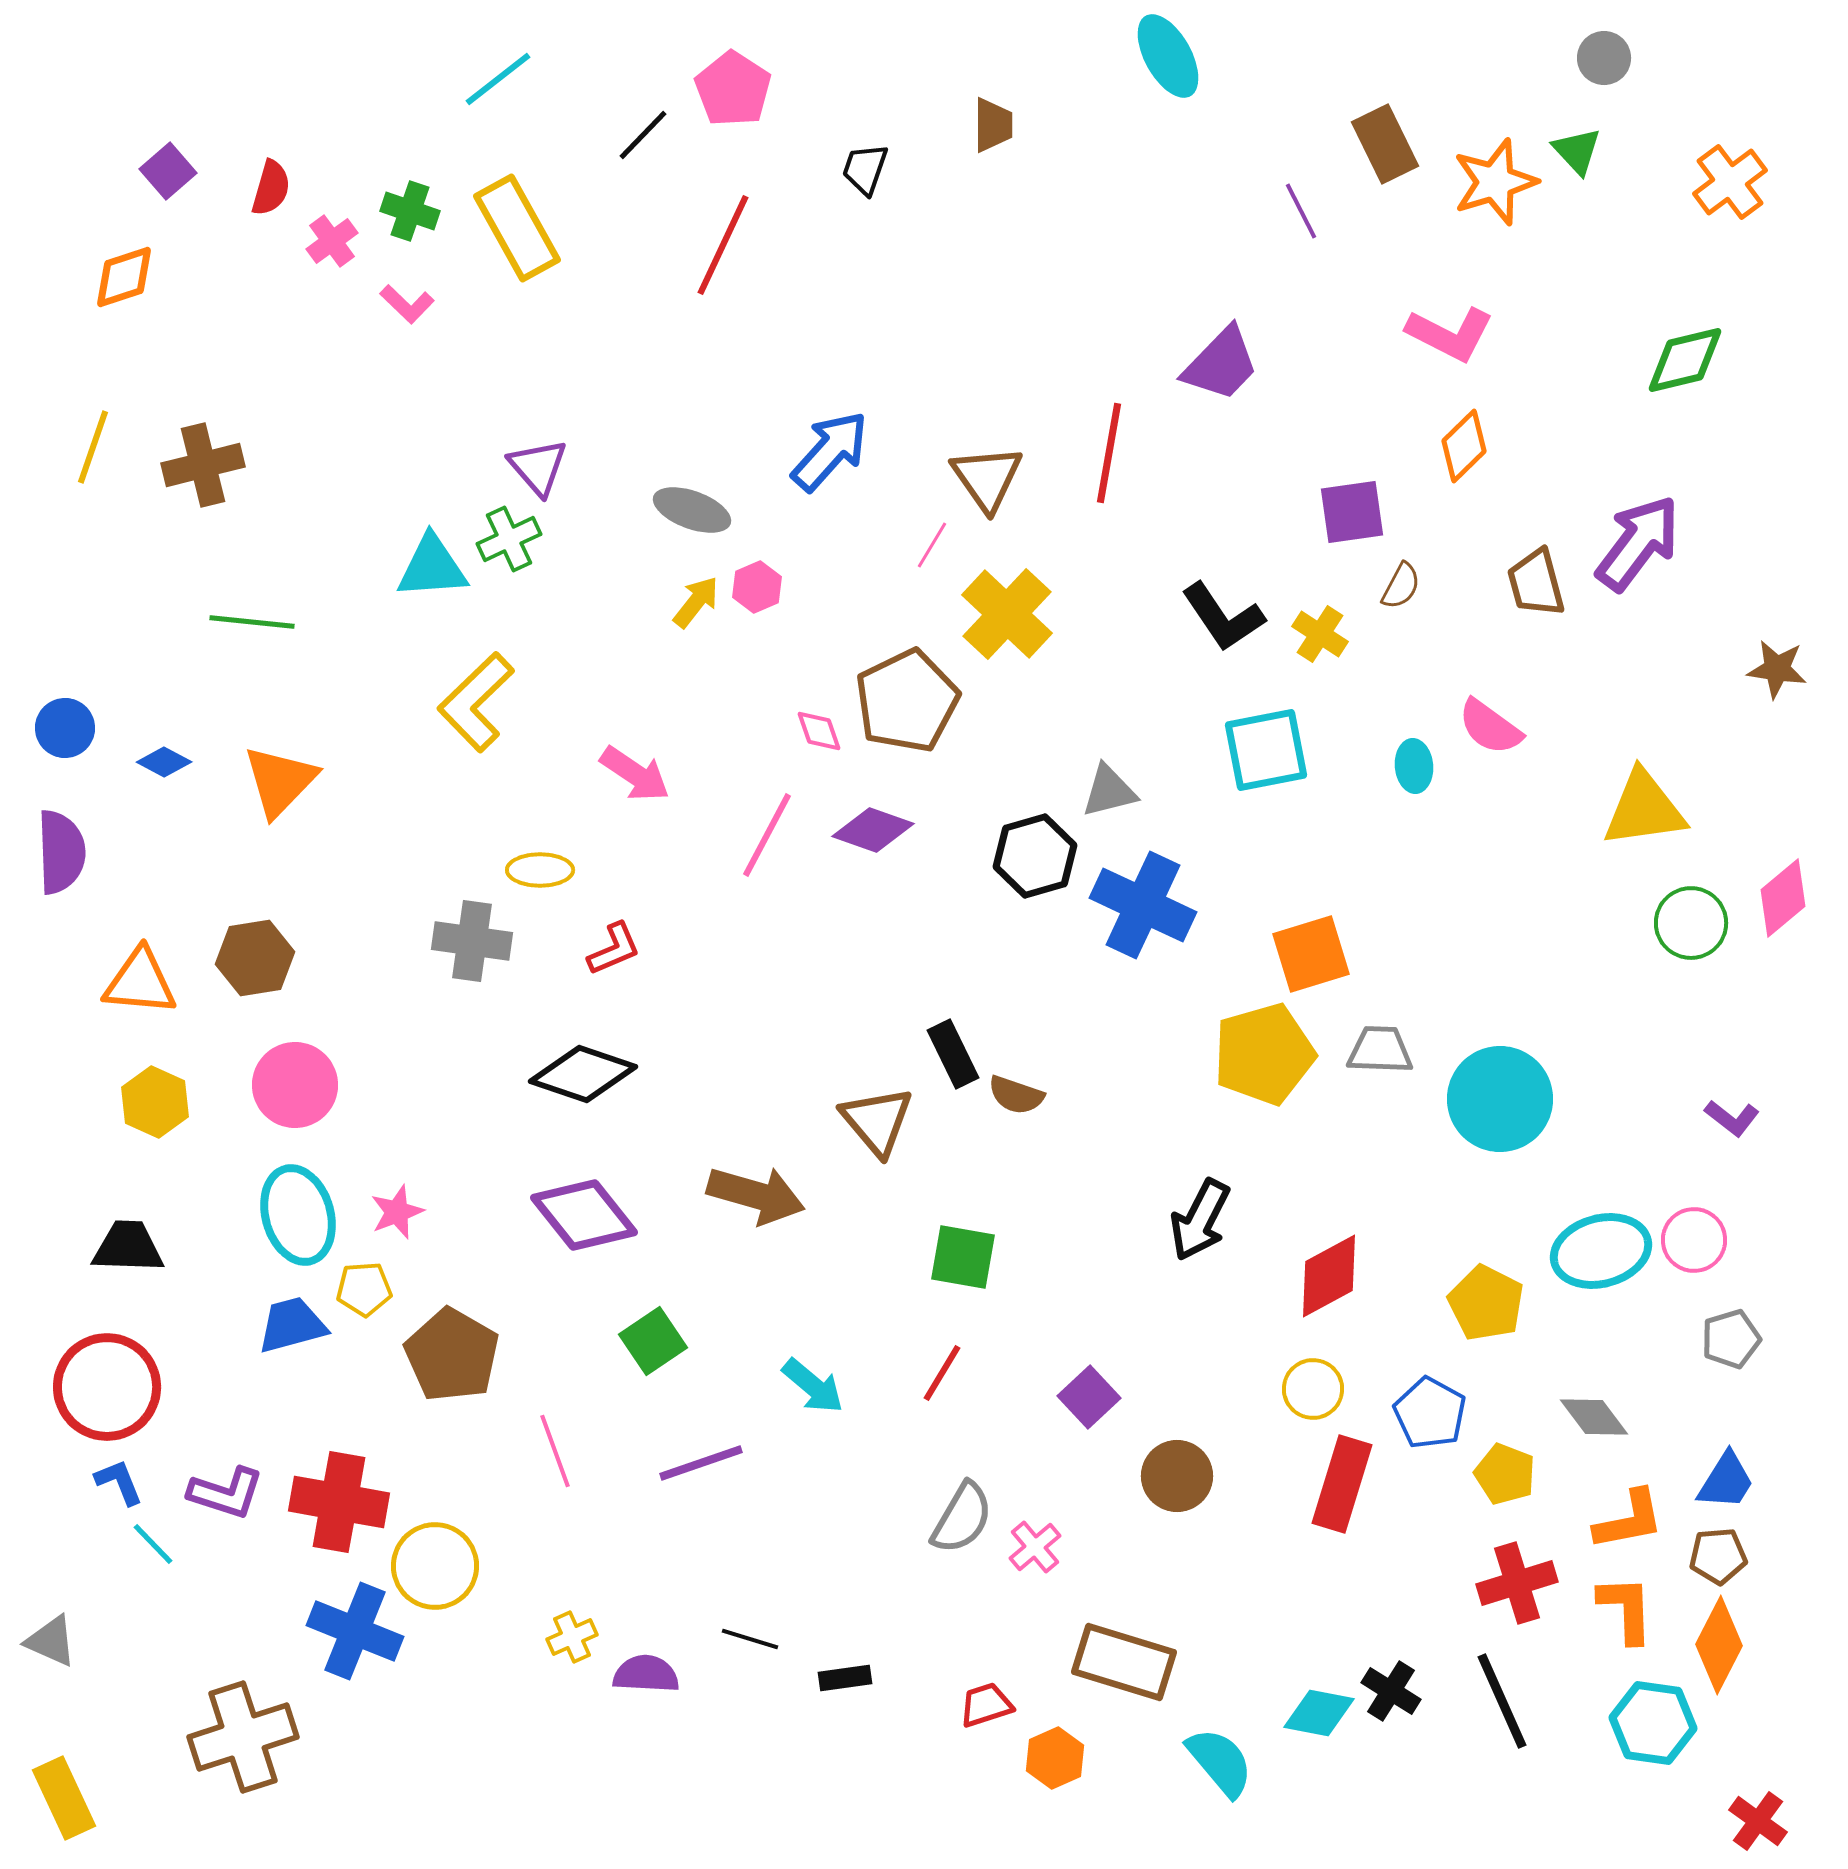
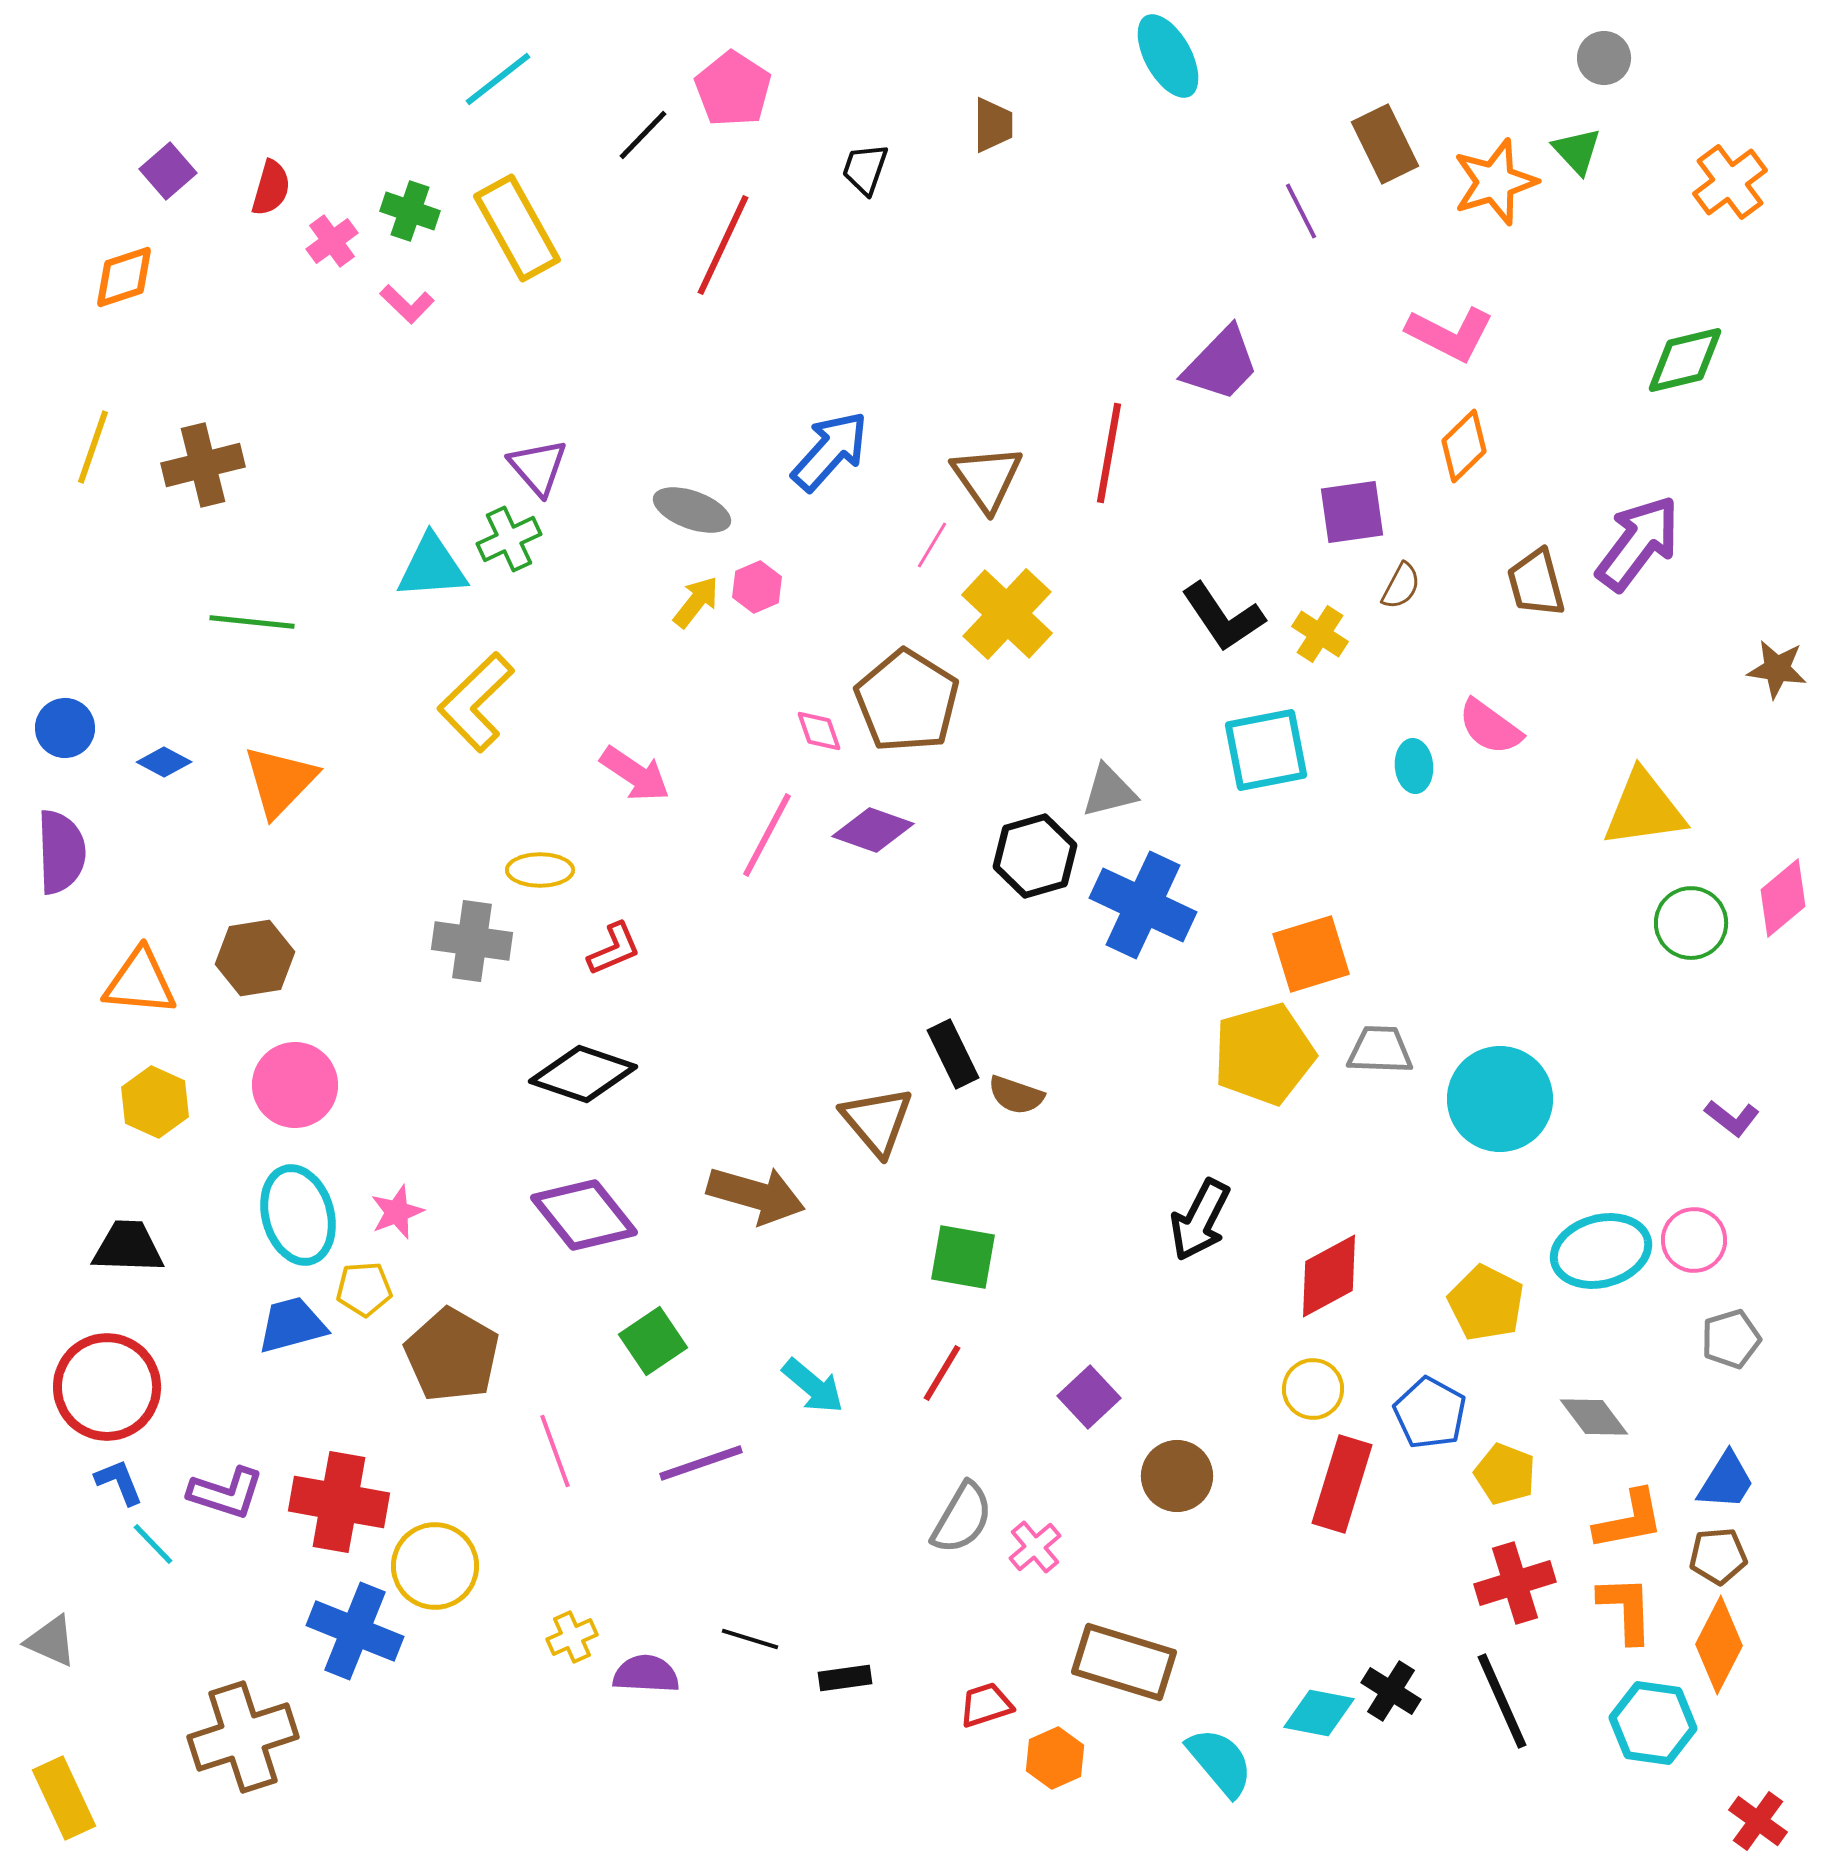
brown pentagon at (907, 701): rotated 14 degrees counterclockwise
red cross at (1517, 1583): moved 2 px left
